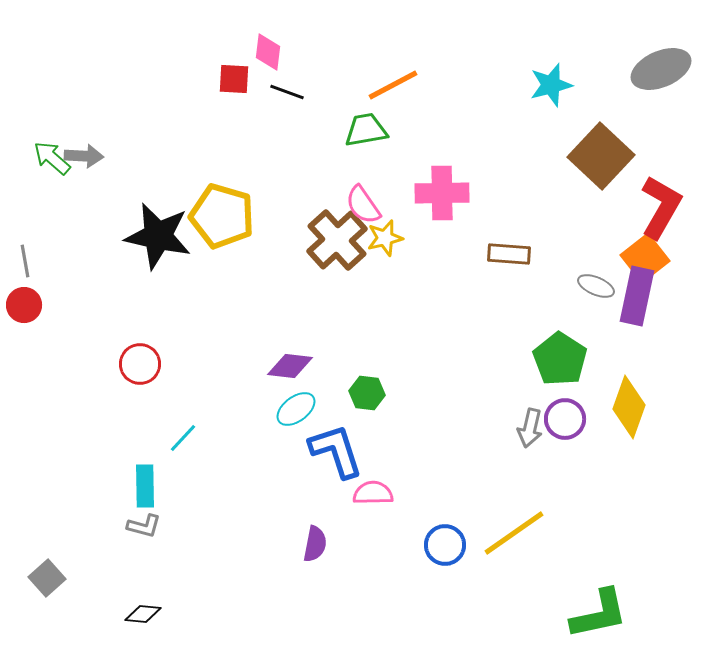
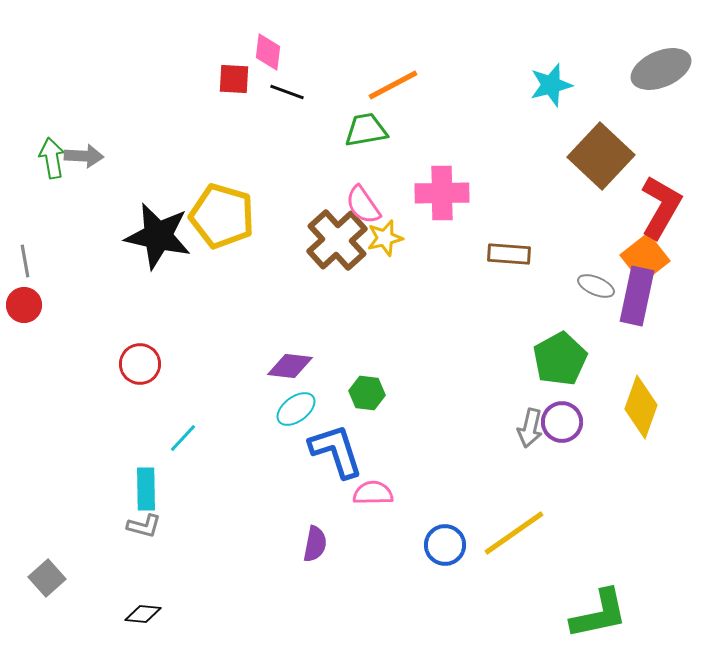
green arrow at (52, 158): rotated 39 degrees clockwise
green pentagon at (560, 359): rotated 10 degrees clockwise
yellow diamond at (629, 407): moved 12 px right
purple circle at (565, 419): moved 3 px left, 3 px down
cyan rectangle at (145, 486): moved 1 px right, 3 px down
